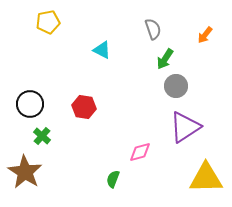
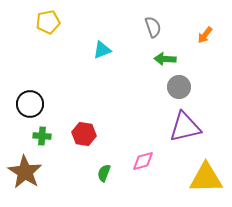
gray semicircle: moved 2 px up
cyan triangle: rotated 48 degrees counterclockwise
green arrow: rotated 60 degrees clockwise
gray circle: moved 3 px right, 1 px down
red hexagon: moved 27 px down
purple triangle: rotated 20 degrees clockwise
green cross: rotated 36 degrees counterclockwise
pink diamond: moved 3 px right, 9 px down
green semicircle: moved 9 px left, 6 px up
